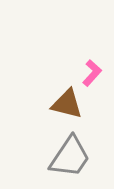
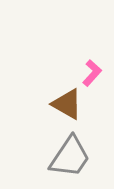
brown triangle: rotated 16 degrees clockwise
